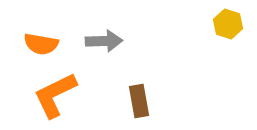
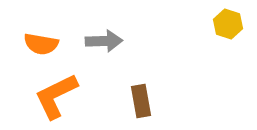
orange L-shape: moved 1 px right, 1 px down
brown rectangle: moved 2 px right
